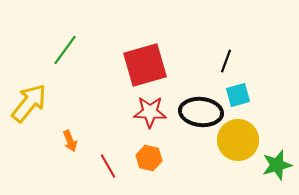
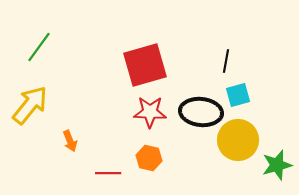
green line: moved 26 px left, 3 px up
black line: rotated 10 degrees counterclockwise
yellow arrow: moved 1 px right, 2 px down
red line: moved 7 px down; rotated 60 degrees counterclockwise
